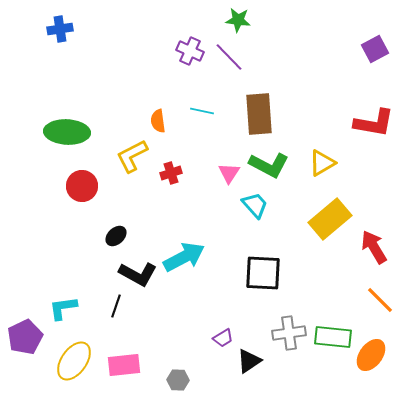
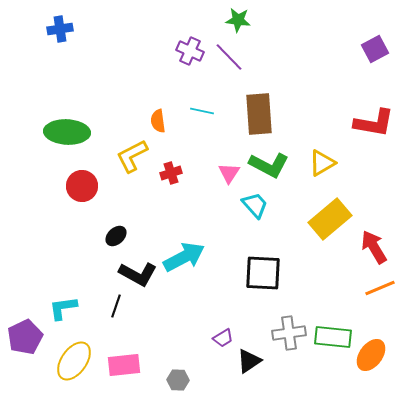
orange line: moved 12 px up; rotated 68 degrees counterclockwise
